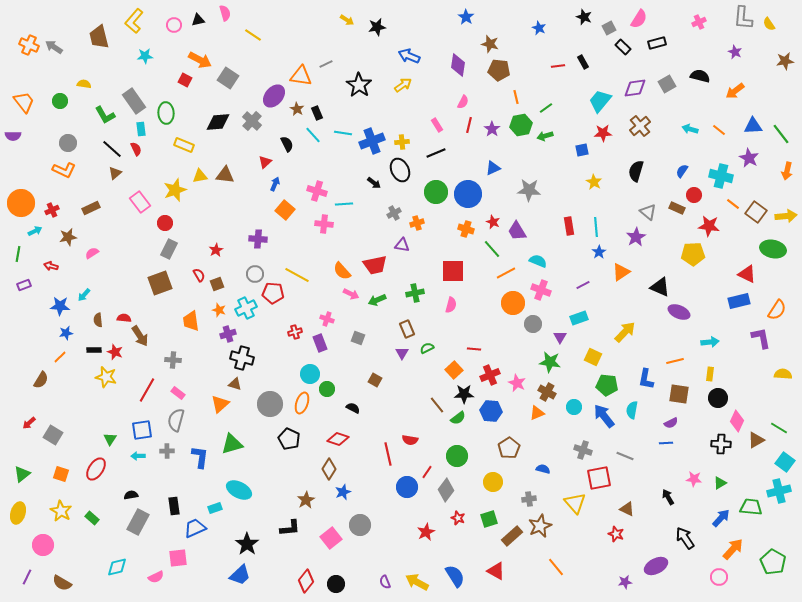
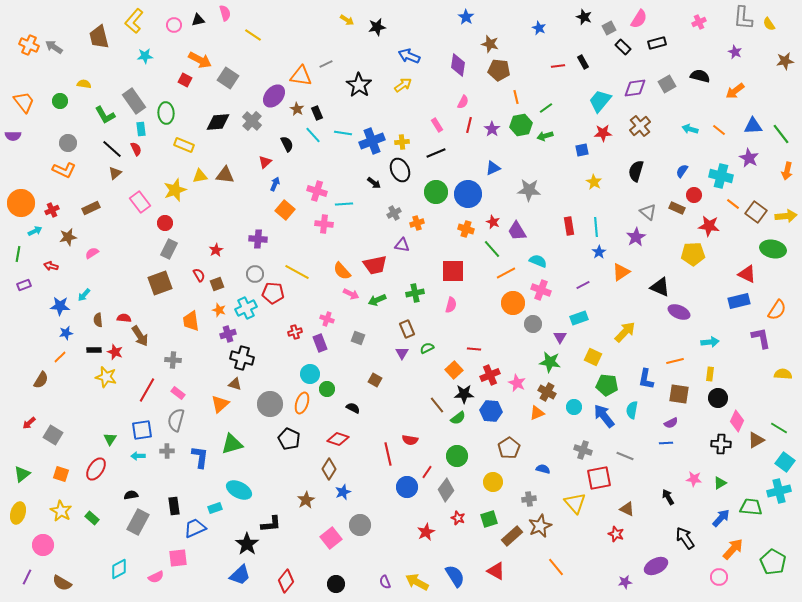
yellow line at (297, 275): moved 3 px up
black L-shape at (290, 528): moved 19 px left, 4 px up
cyan diamond at (117, 567): moved 2 px right, 2 px down; rotated 15 degrees counterclockwise
red diamond at (306, 581): moved 20 px left
